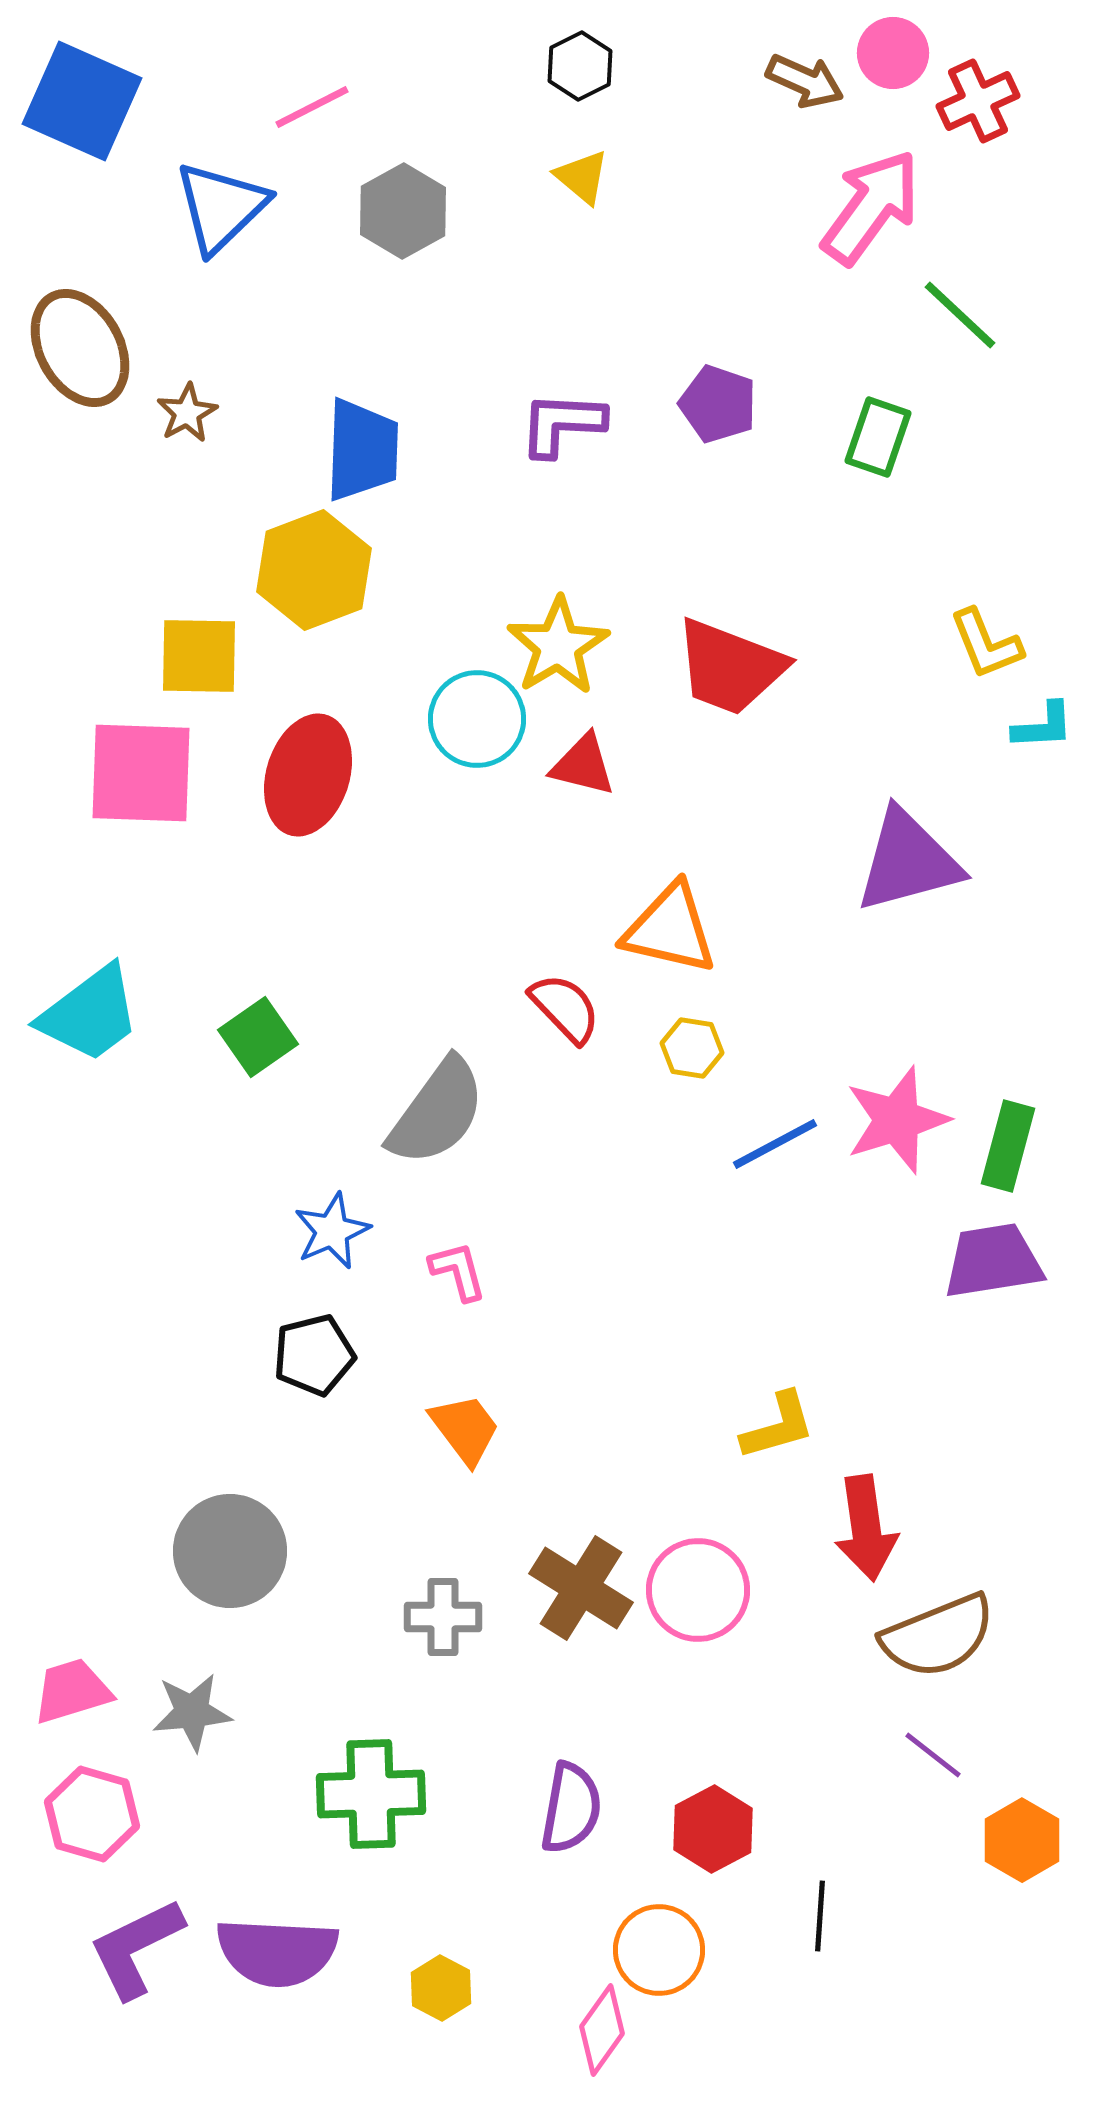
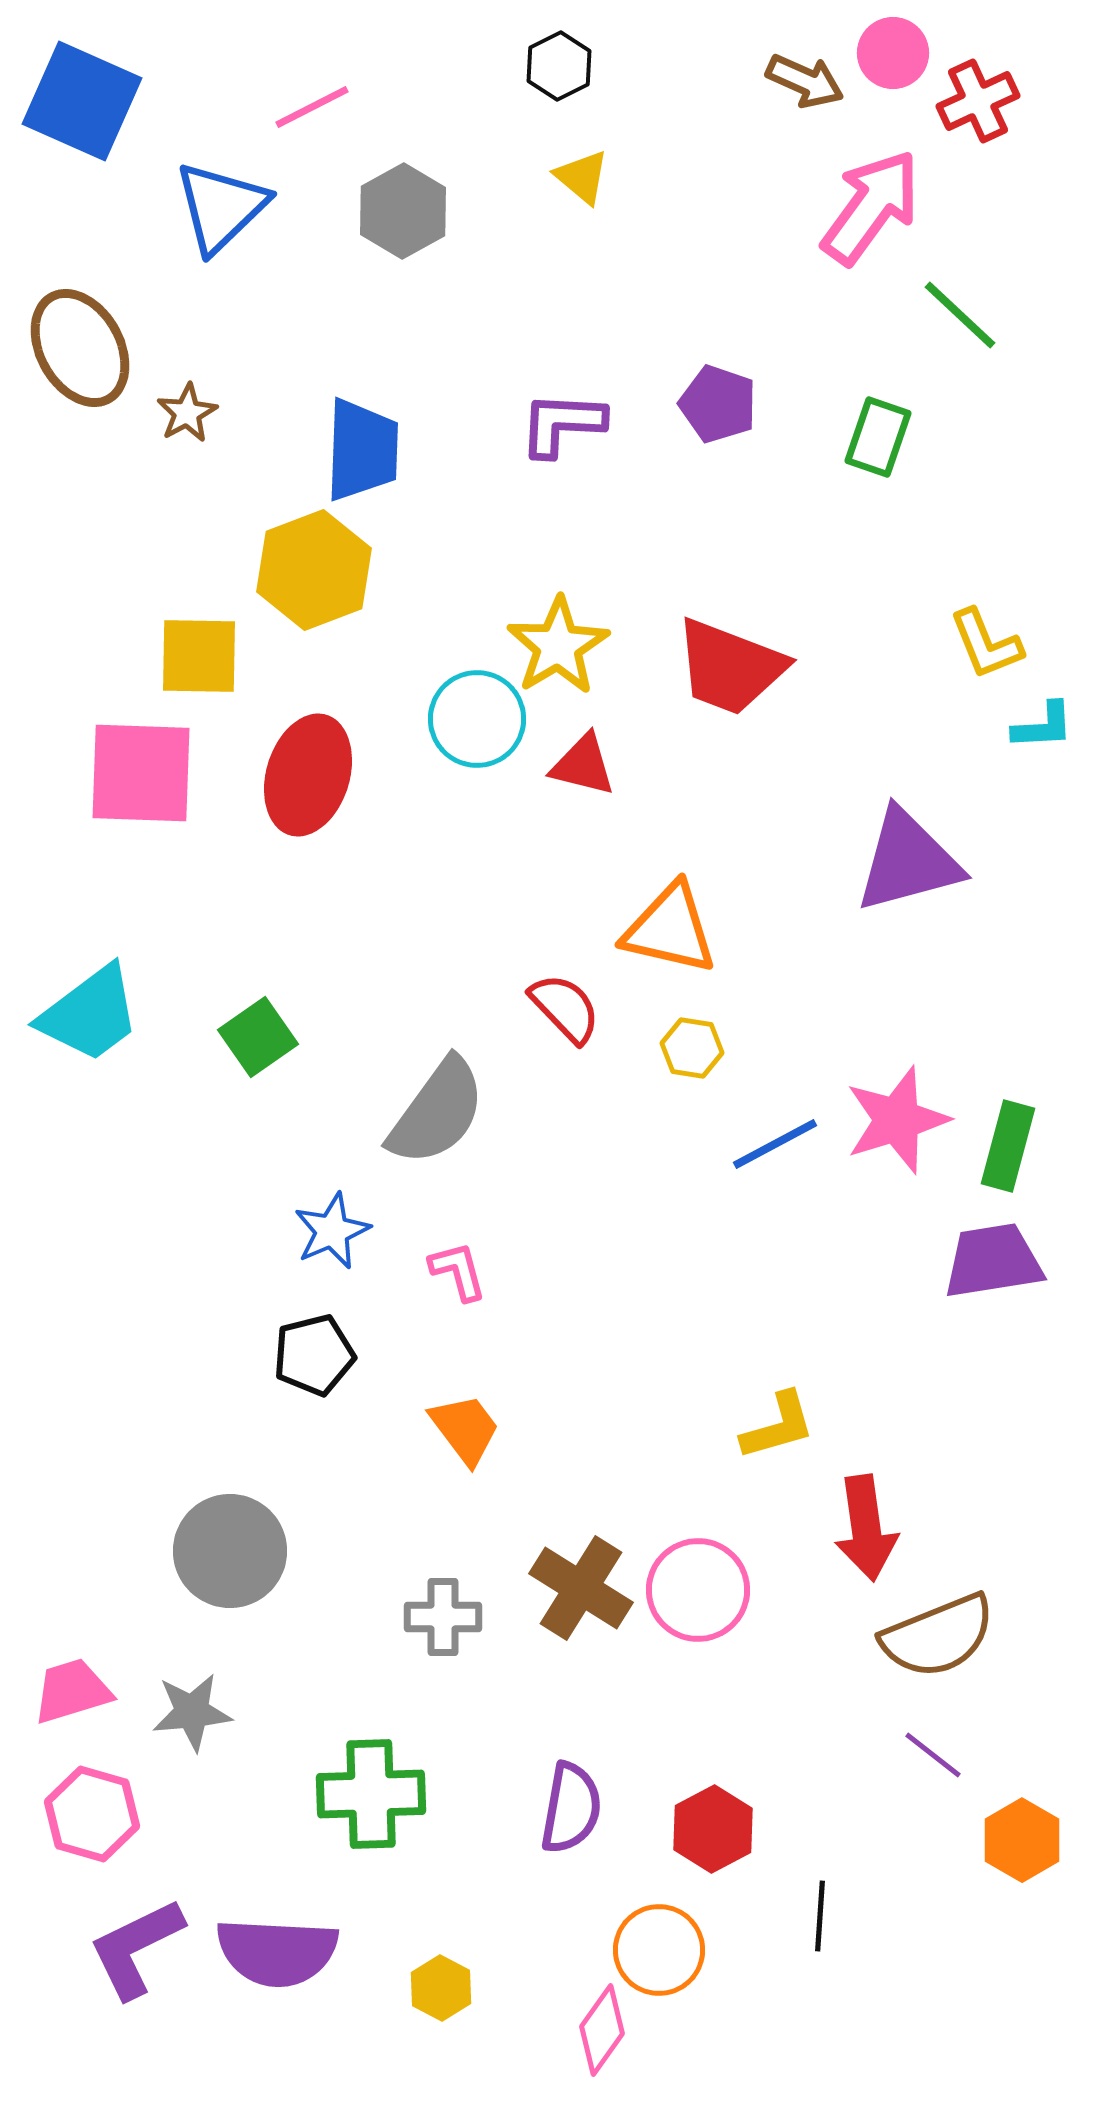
black hexagon at (580, 66): moved 21 px left
